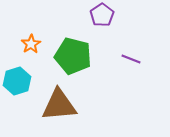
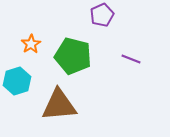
purple pentagon: rotated 10 degrees clockwise
